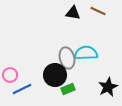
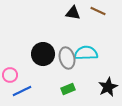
black circle: moved 12 px left, 21 px up
blue line: moved 2 px down
